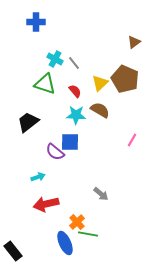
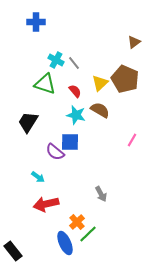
cyan cross: moved 1 px right, 1 px down
cyan star: rotated 12 degrees clockwise
black trapezoid: rotated 20 degrees counterclockwise
cyan arrow: rotated 56 degrees clockwise
gray arrow: rotated 21 degrees clockwise
green line: rotated 54 degrees counterclockwise
